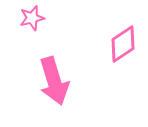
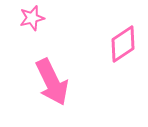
pink arrow: moved 2 px left, 1 px down; rotated 9 degrees counterclockwise
